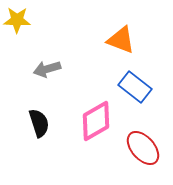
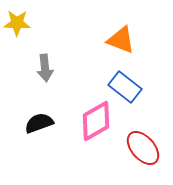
yellow star: moved 3 px down
gray arrow: moved 2 px left, 1 px up; rotated 80 degrees counterclockwise
blue rectangle: moved 10 px left
black semicircle: rotated 92 degrees counterclockwise
